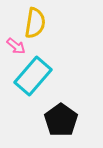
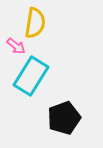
cyan rectangle: moved 2 px left; rotated 9 degrees counterclockwise
black pentagon: moved 3 px right, 2 px up; rotated 16 degrees clockwise
